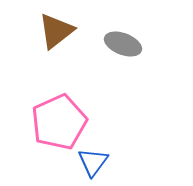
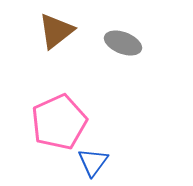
gray ellipse: moved 1 px up
